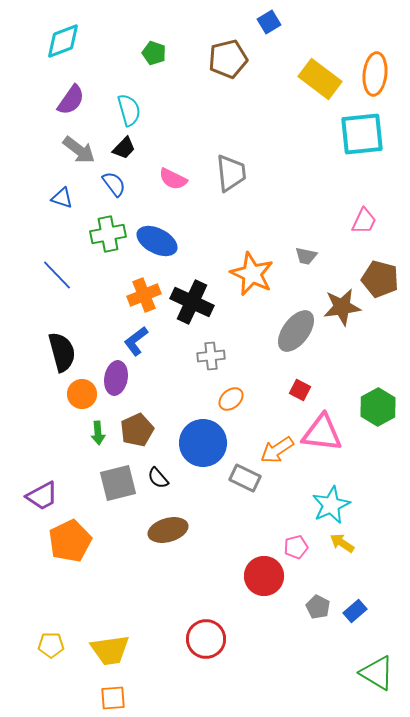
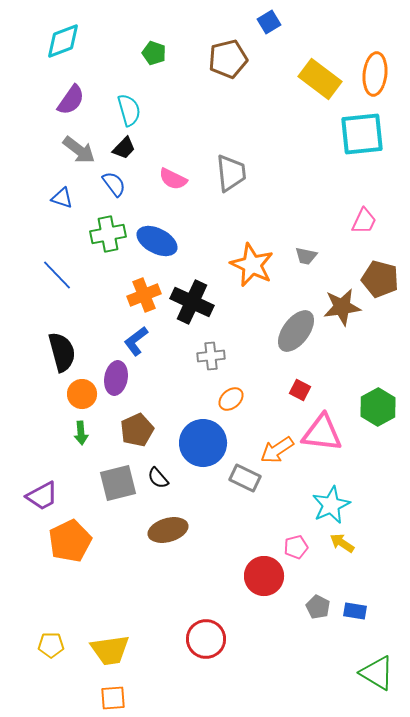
orange star at (252, 274): moved 9 px up
green arrow at (98, 433): moved 17 px left
blue rectangle at (355, 611): rotated 50 degrees clockwise
